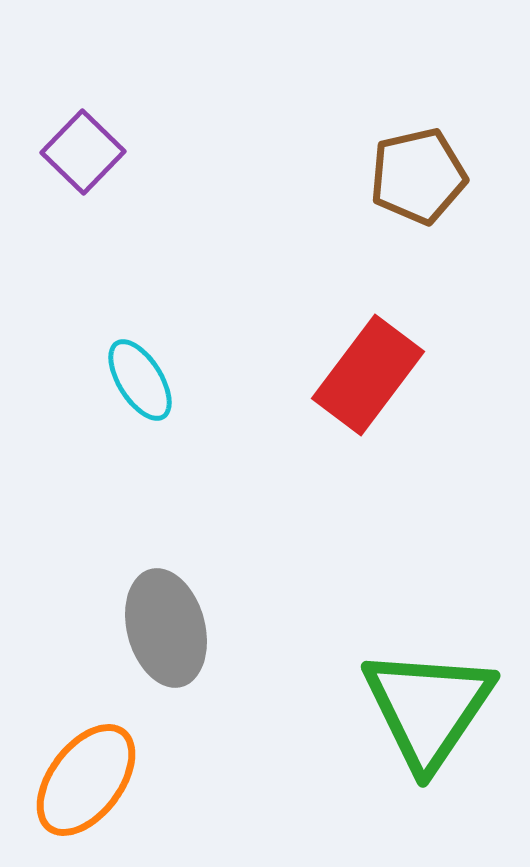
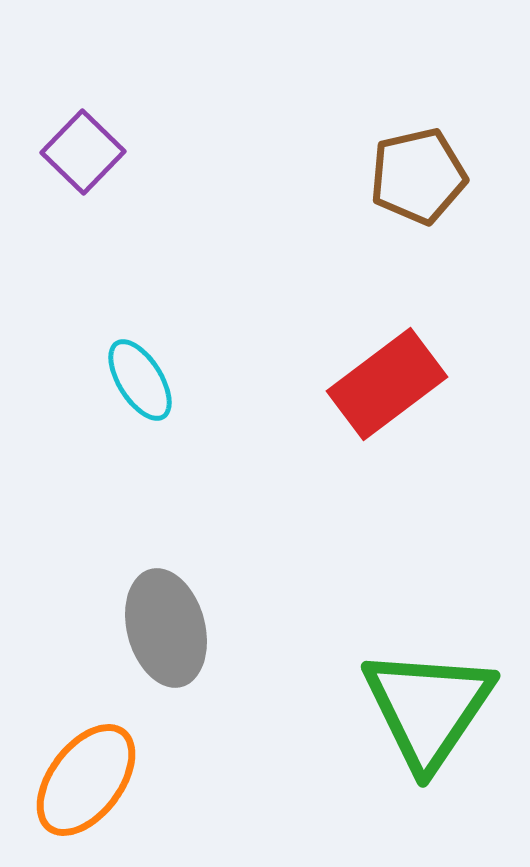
red rectangle: moved 19 px right, 9 px down; rotated 16 degrees clockwise
